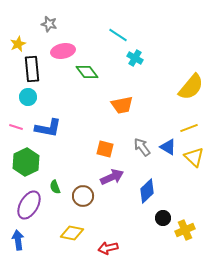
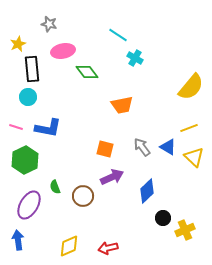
green hexagon: moved 1 px left, 2 px up
yellow diamond: moved 3 px left, 13 px down; rotated 35 degrees counterclockwise
